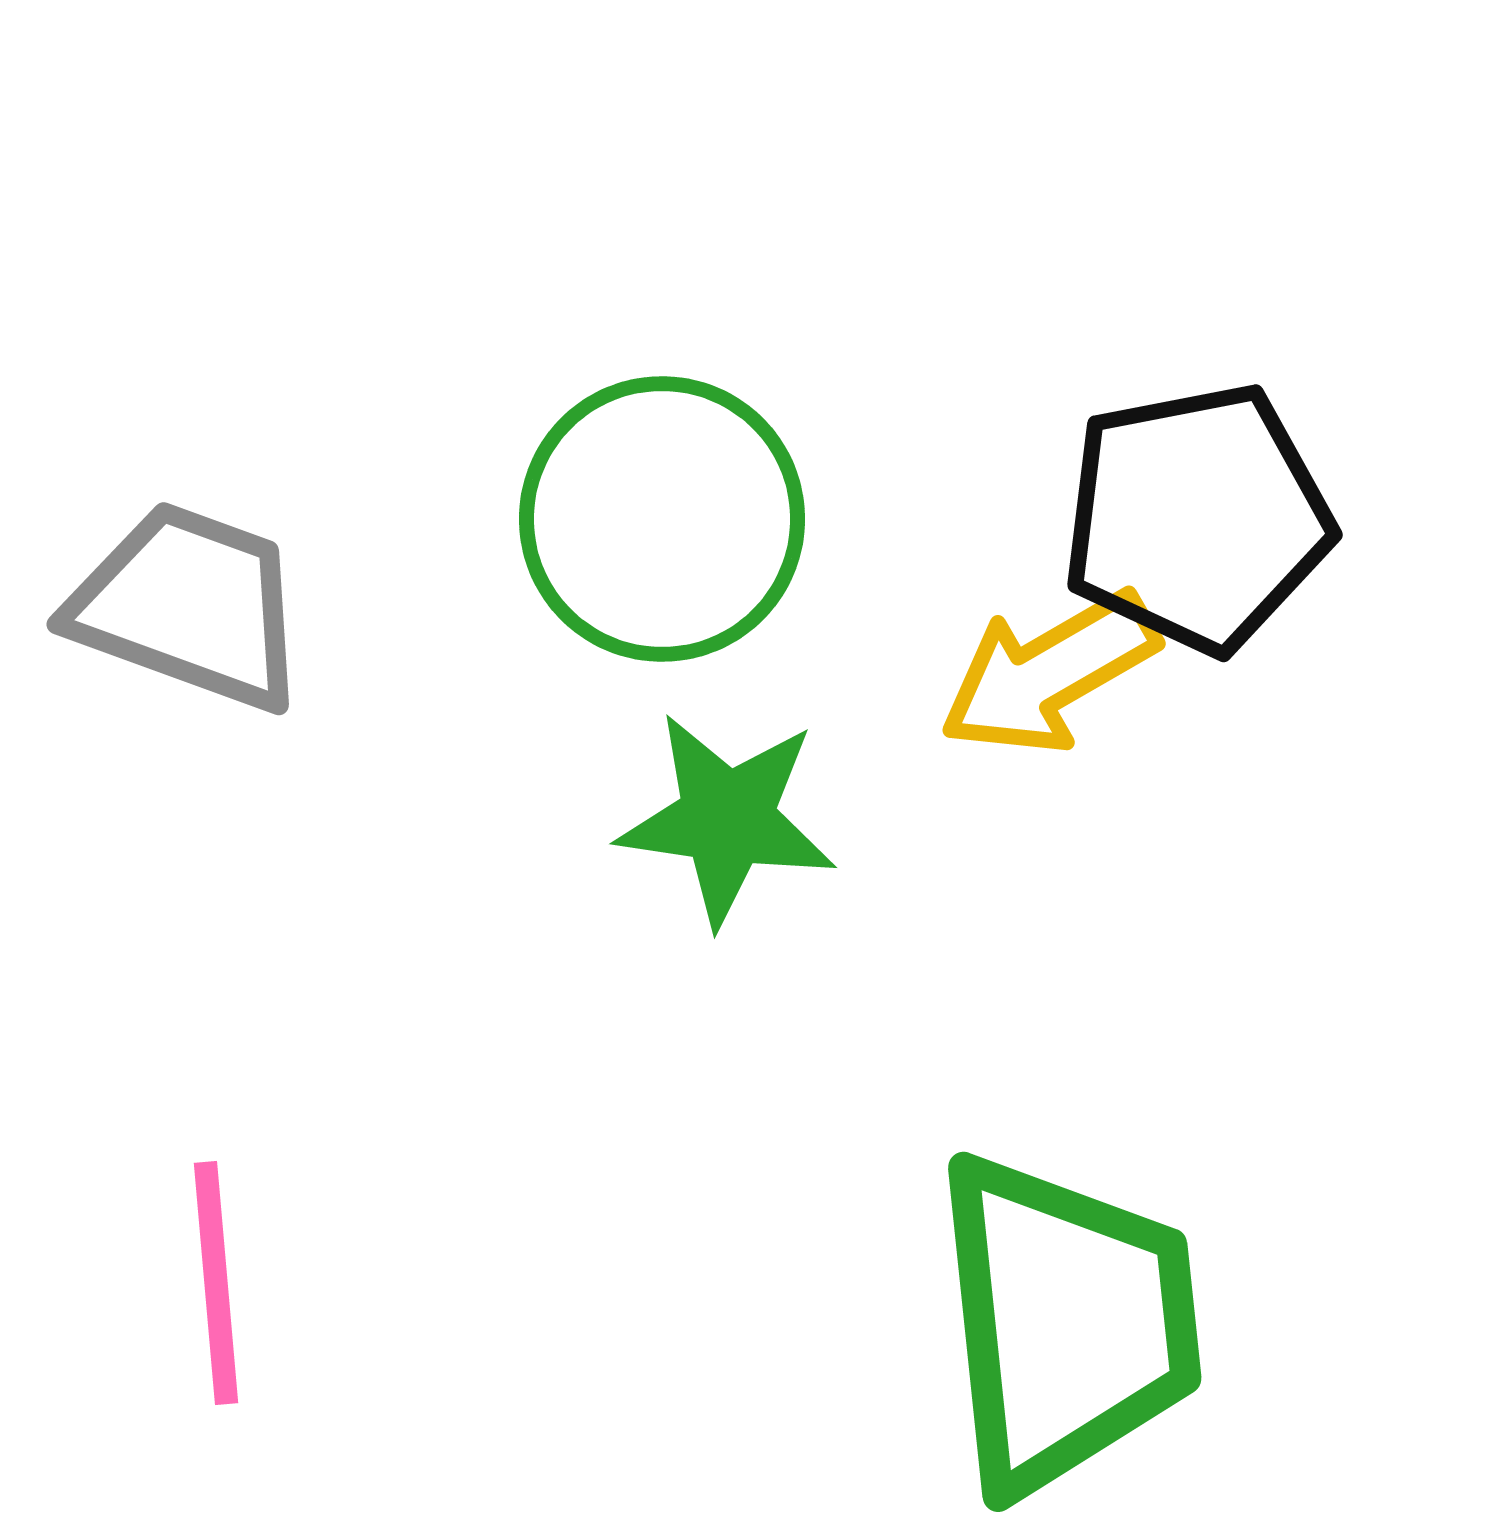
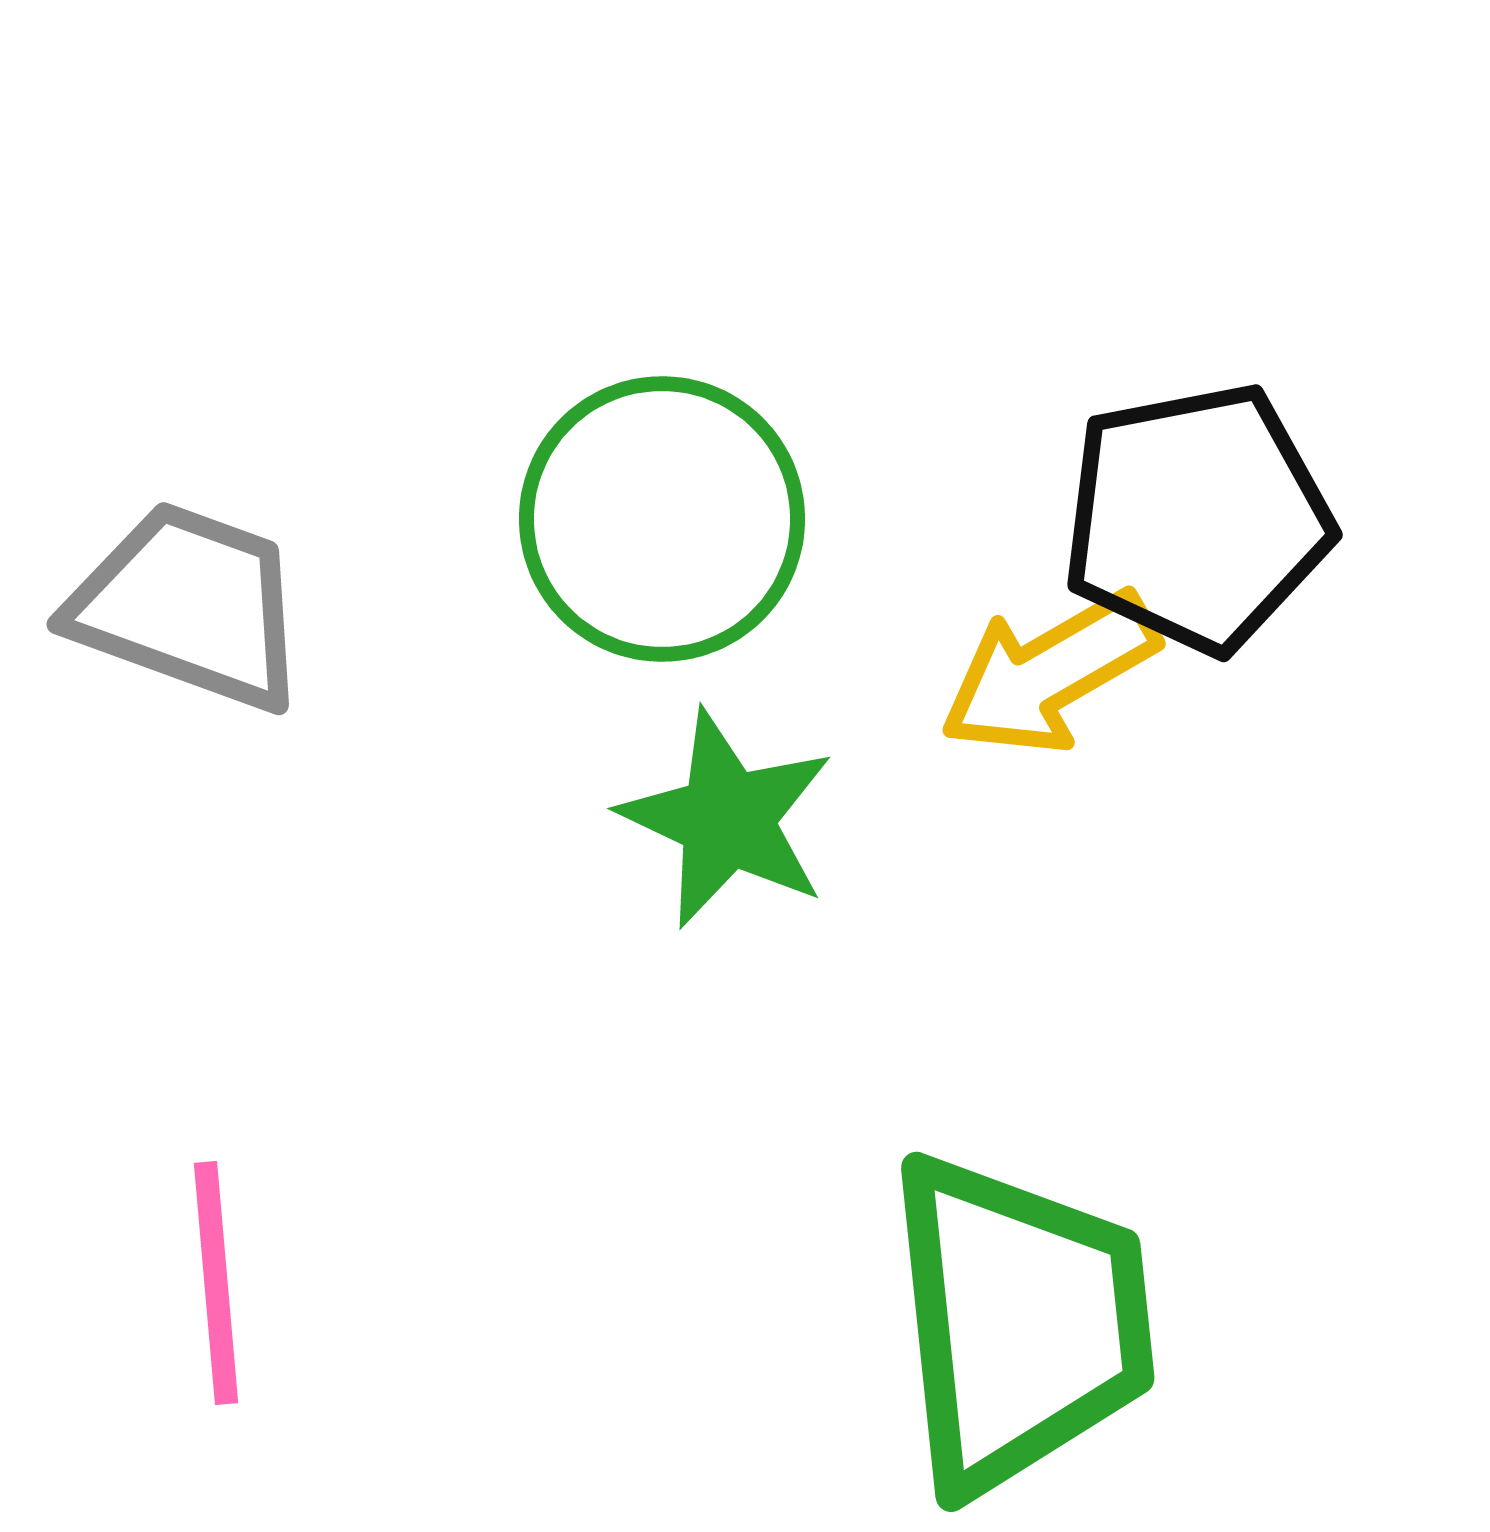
green star: rotated 17 degrees clockwise
green trapezoid: moved 47 px left
